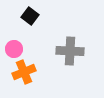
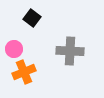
black square: moved 2 px right, 2 px down
